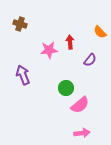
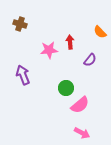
pink arrow: rotated 35 degrees clockwise
